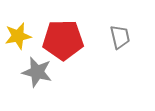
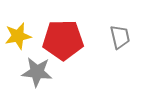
gray star: rotated 8 degrees counterclockwise
